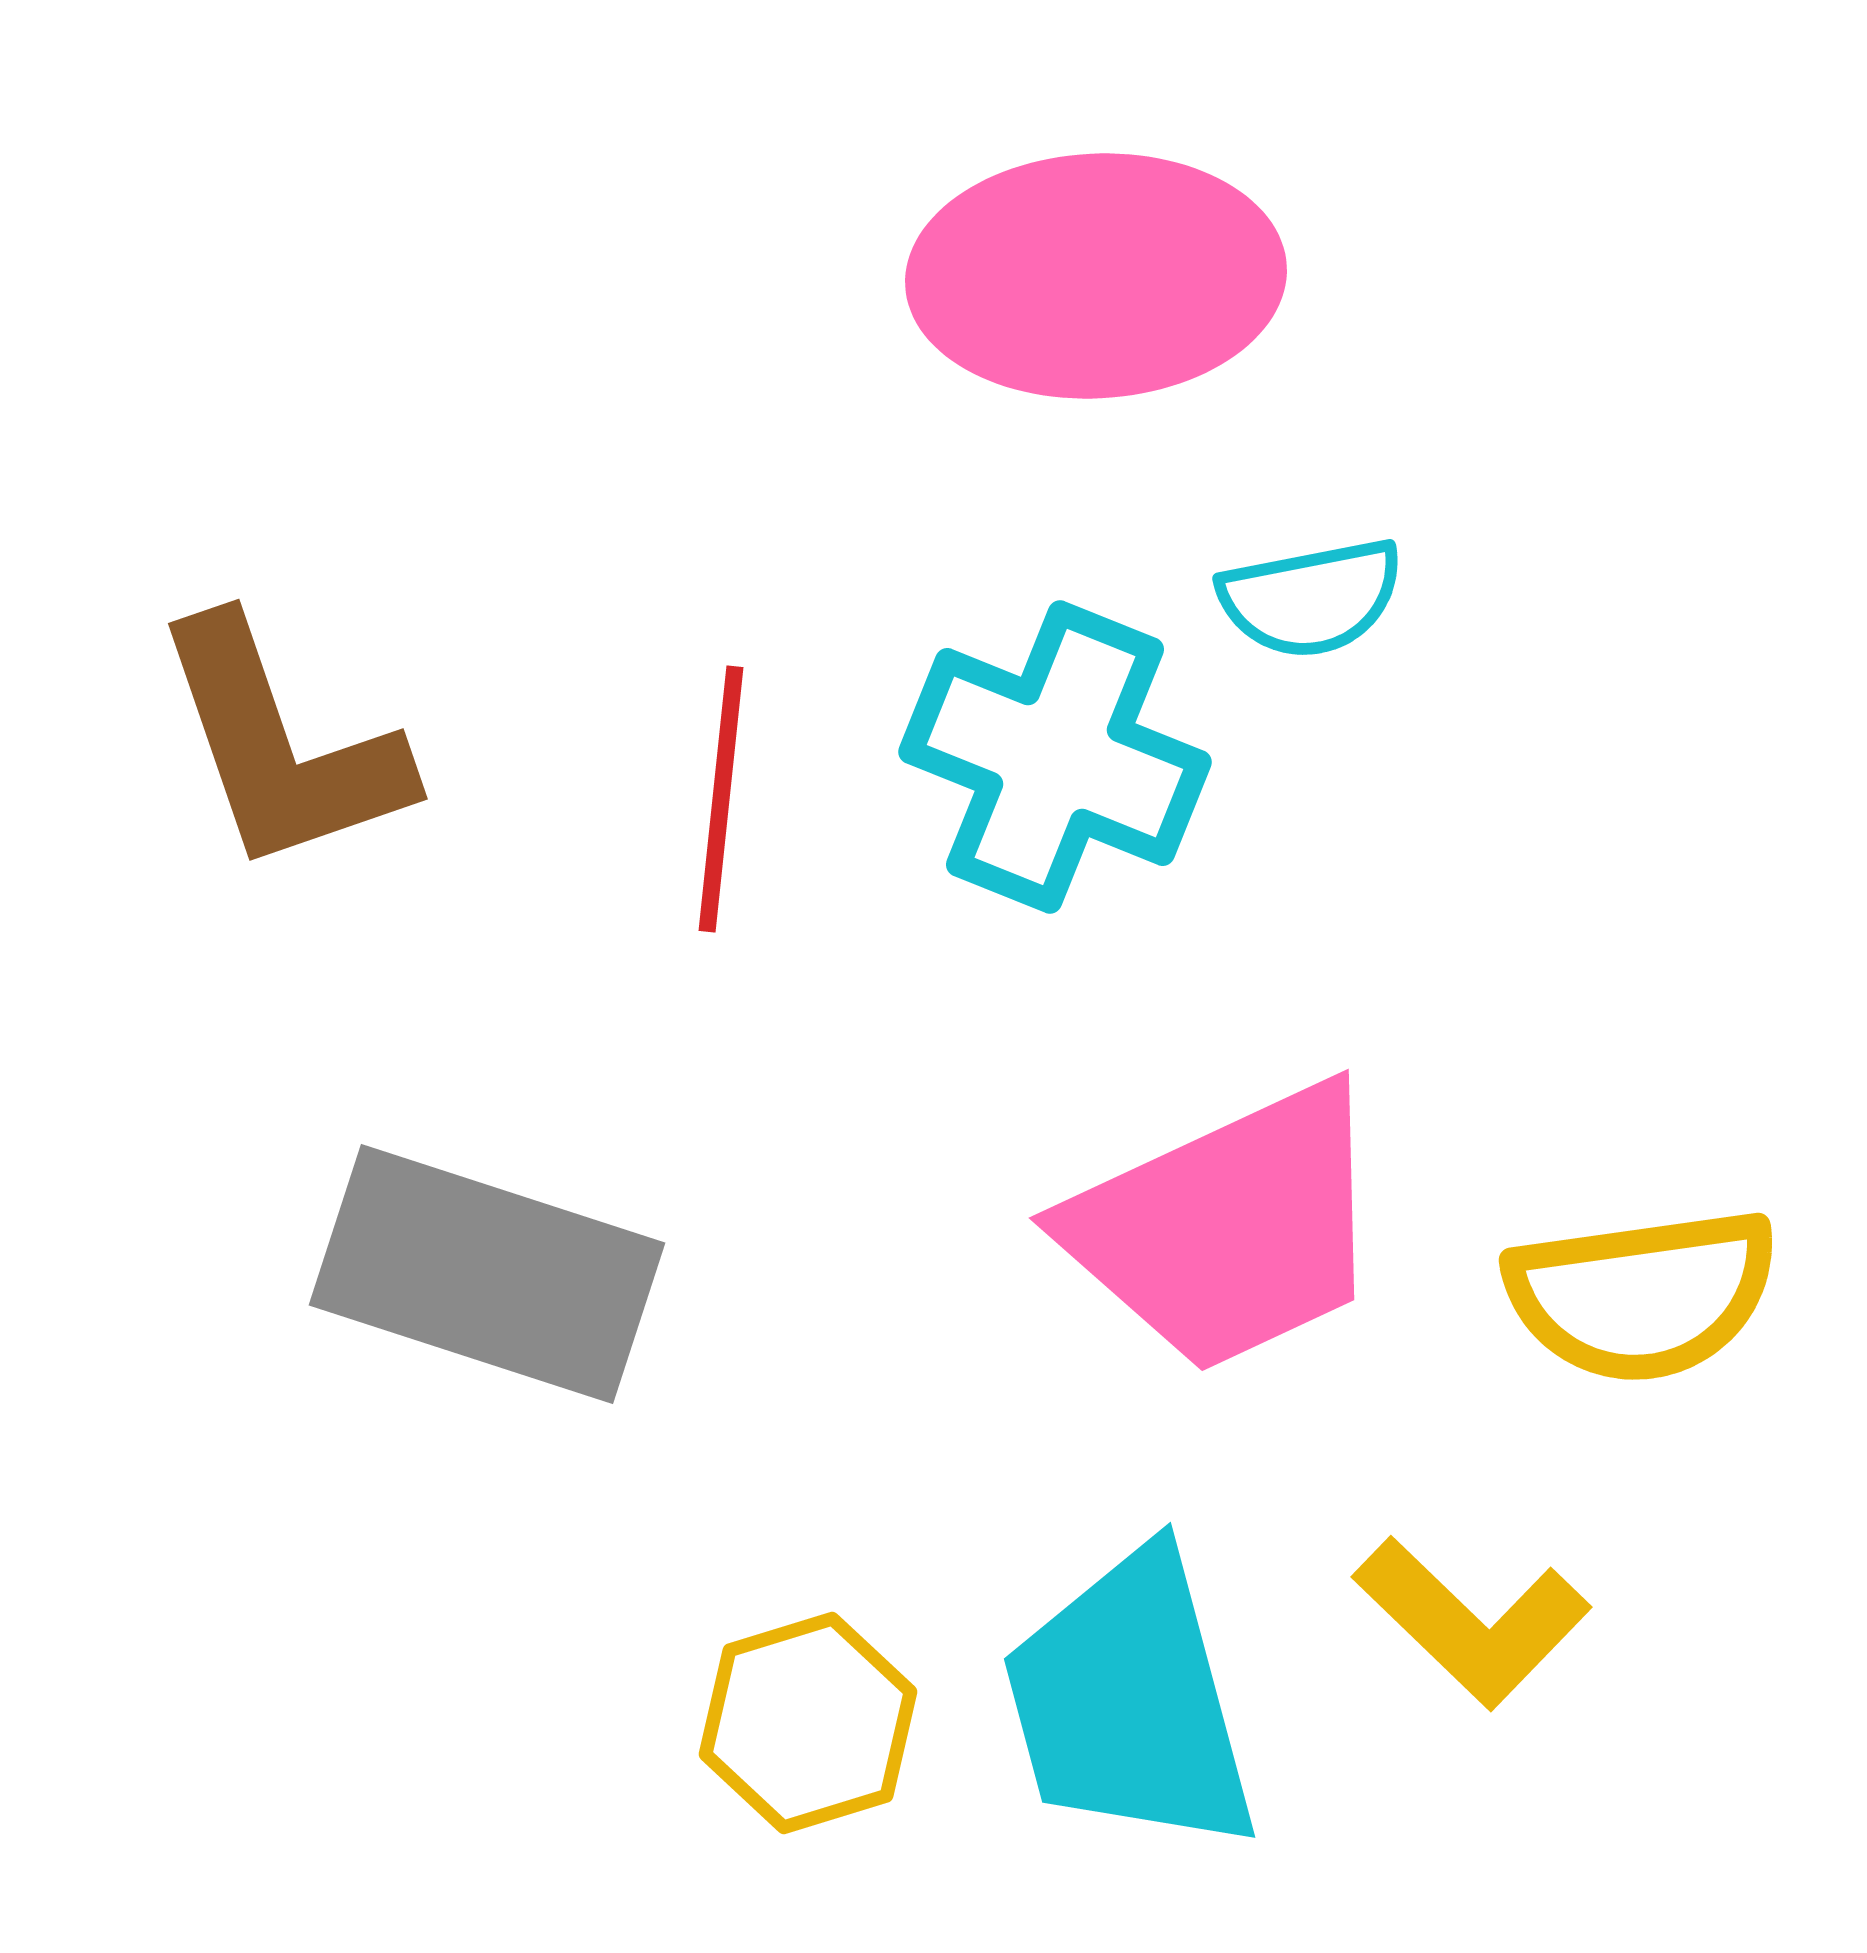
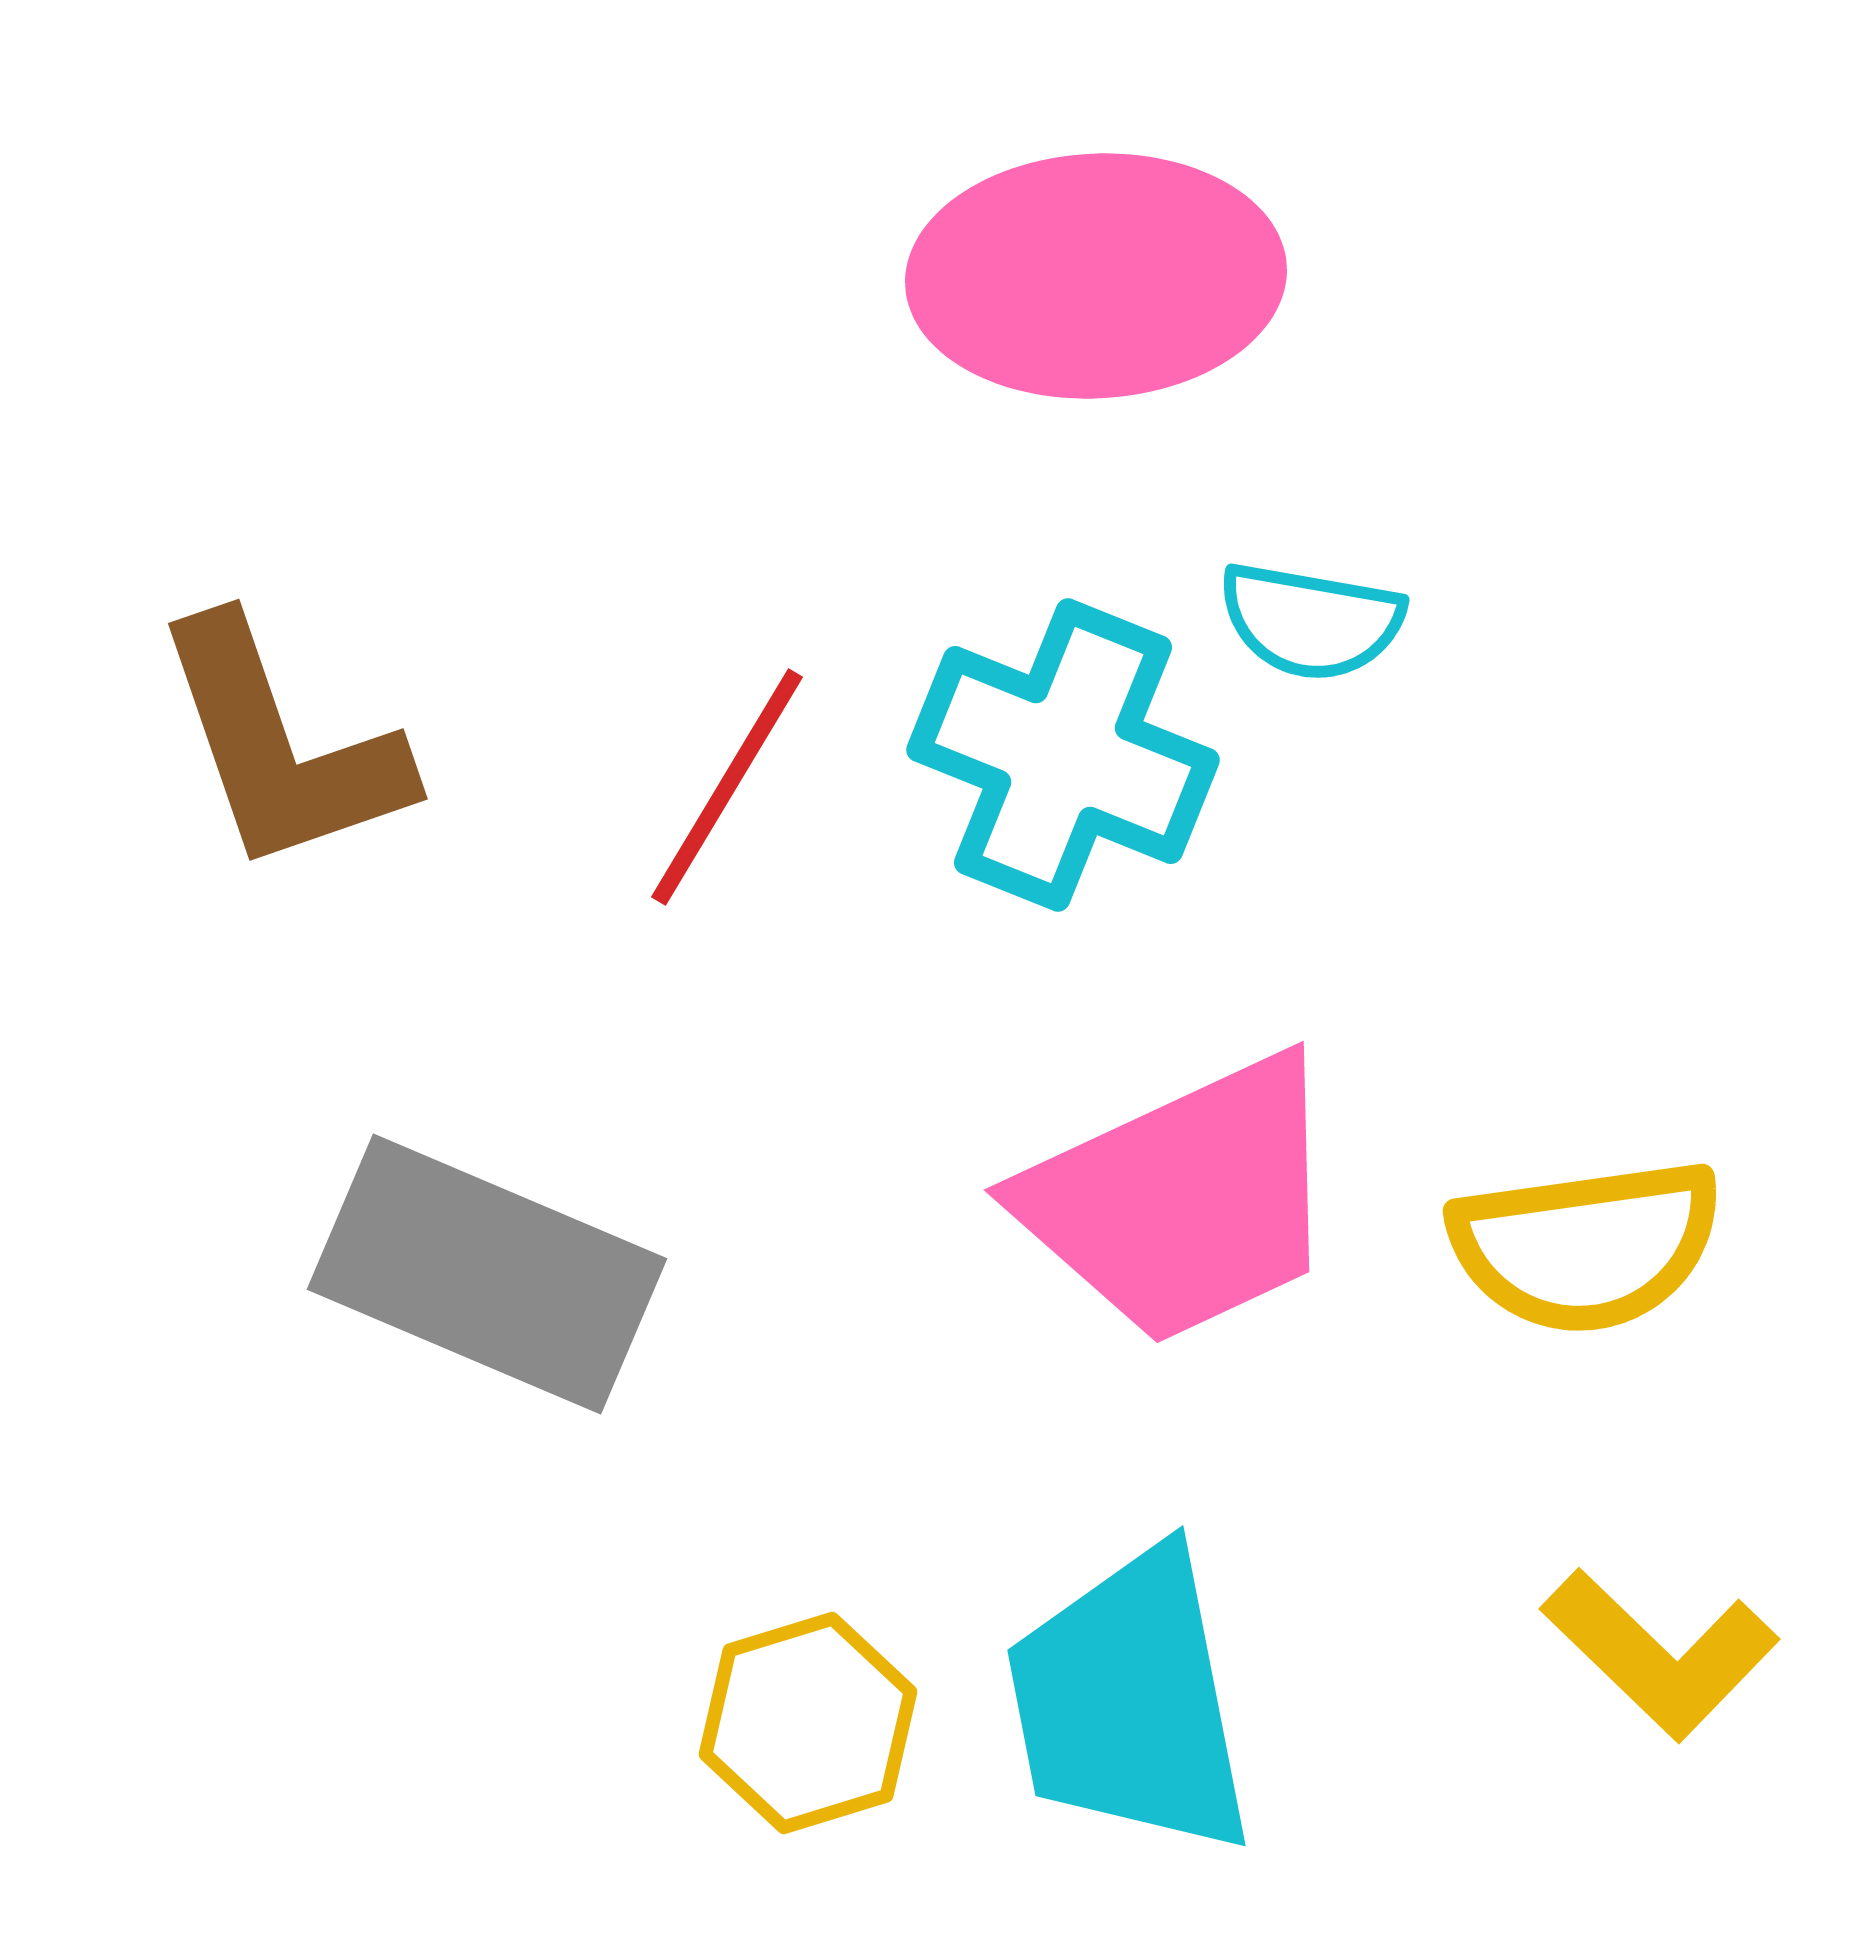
cyan semicircle: moved 23 px down; rotated 21 degrees clockwise
cyan cross: moved 8 px right, 2 px up
red line: moved 6 px right, 12 px up; rotated 25 degrees clockwise
pink trapezoid: moved 45 px left, 28 px up
gray rectangle: rotated 5 degrees clockwise
yellow semicircle: moved 56 px left, 49 px up
yellow L-shape: moved 188 px right, 32 px down
cyan trapezoid: rotated 4 degrees clockwise
